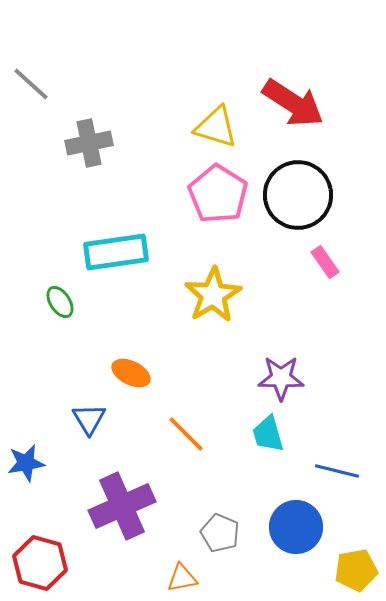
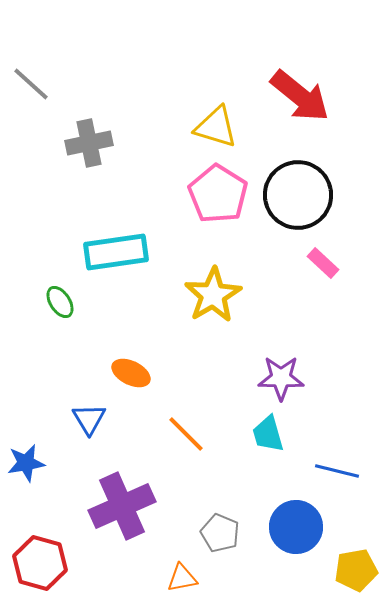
red arrow: moved 7 px right, 7 px up; rotated 6 degrees clockwise
pink rectangle: moved 2 px left, 1 px down; rotated 12 degrees counterclockwise
